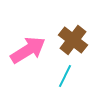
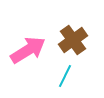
brown cross: rotated 16 degrees clockwise
